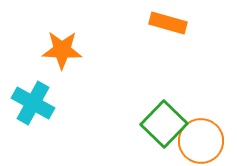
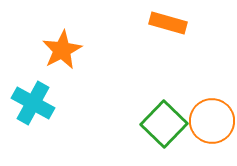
orange star: rotated 30 degrees counterclockwise
orange circle: moved 11 px right, 20 px up
